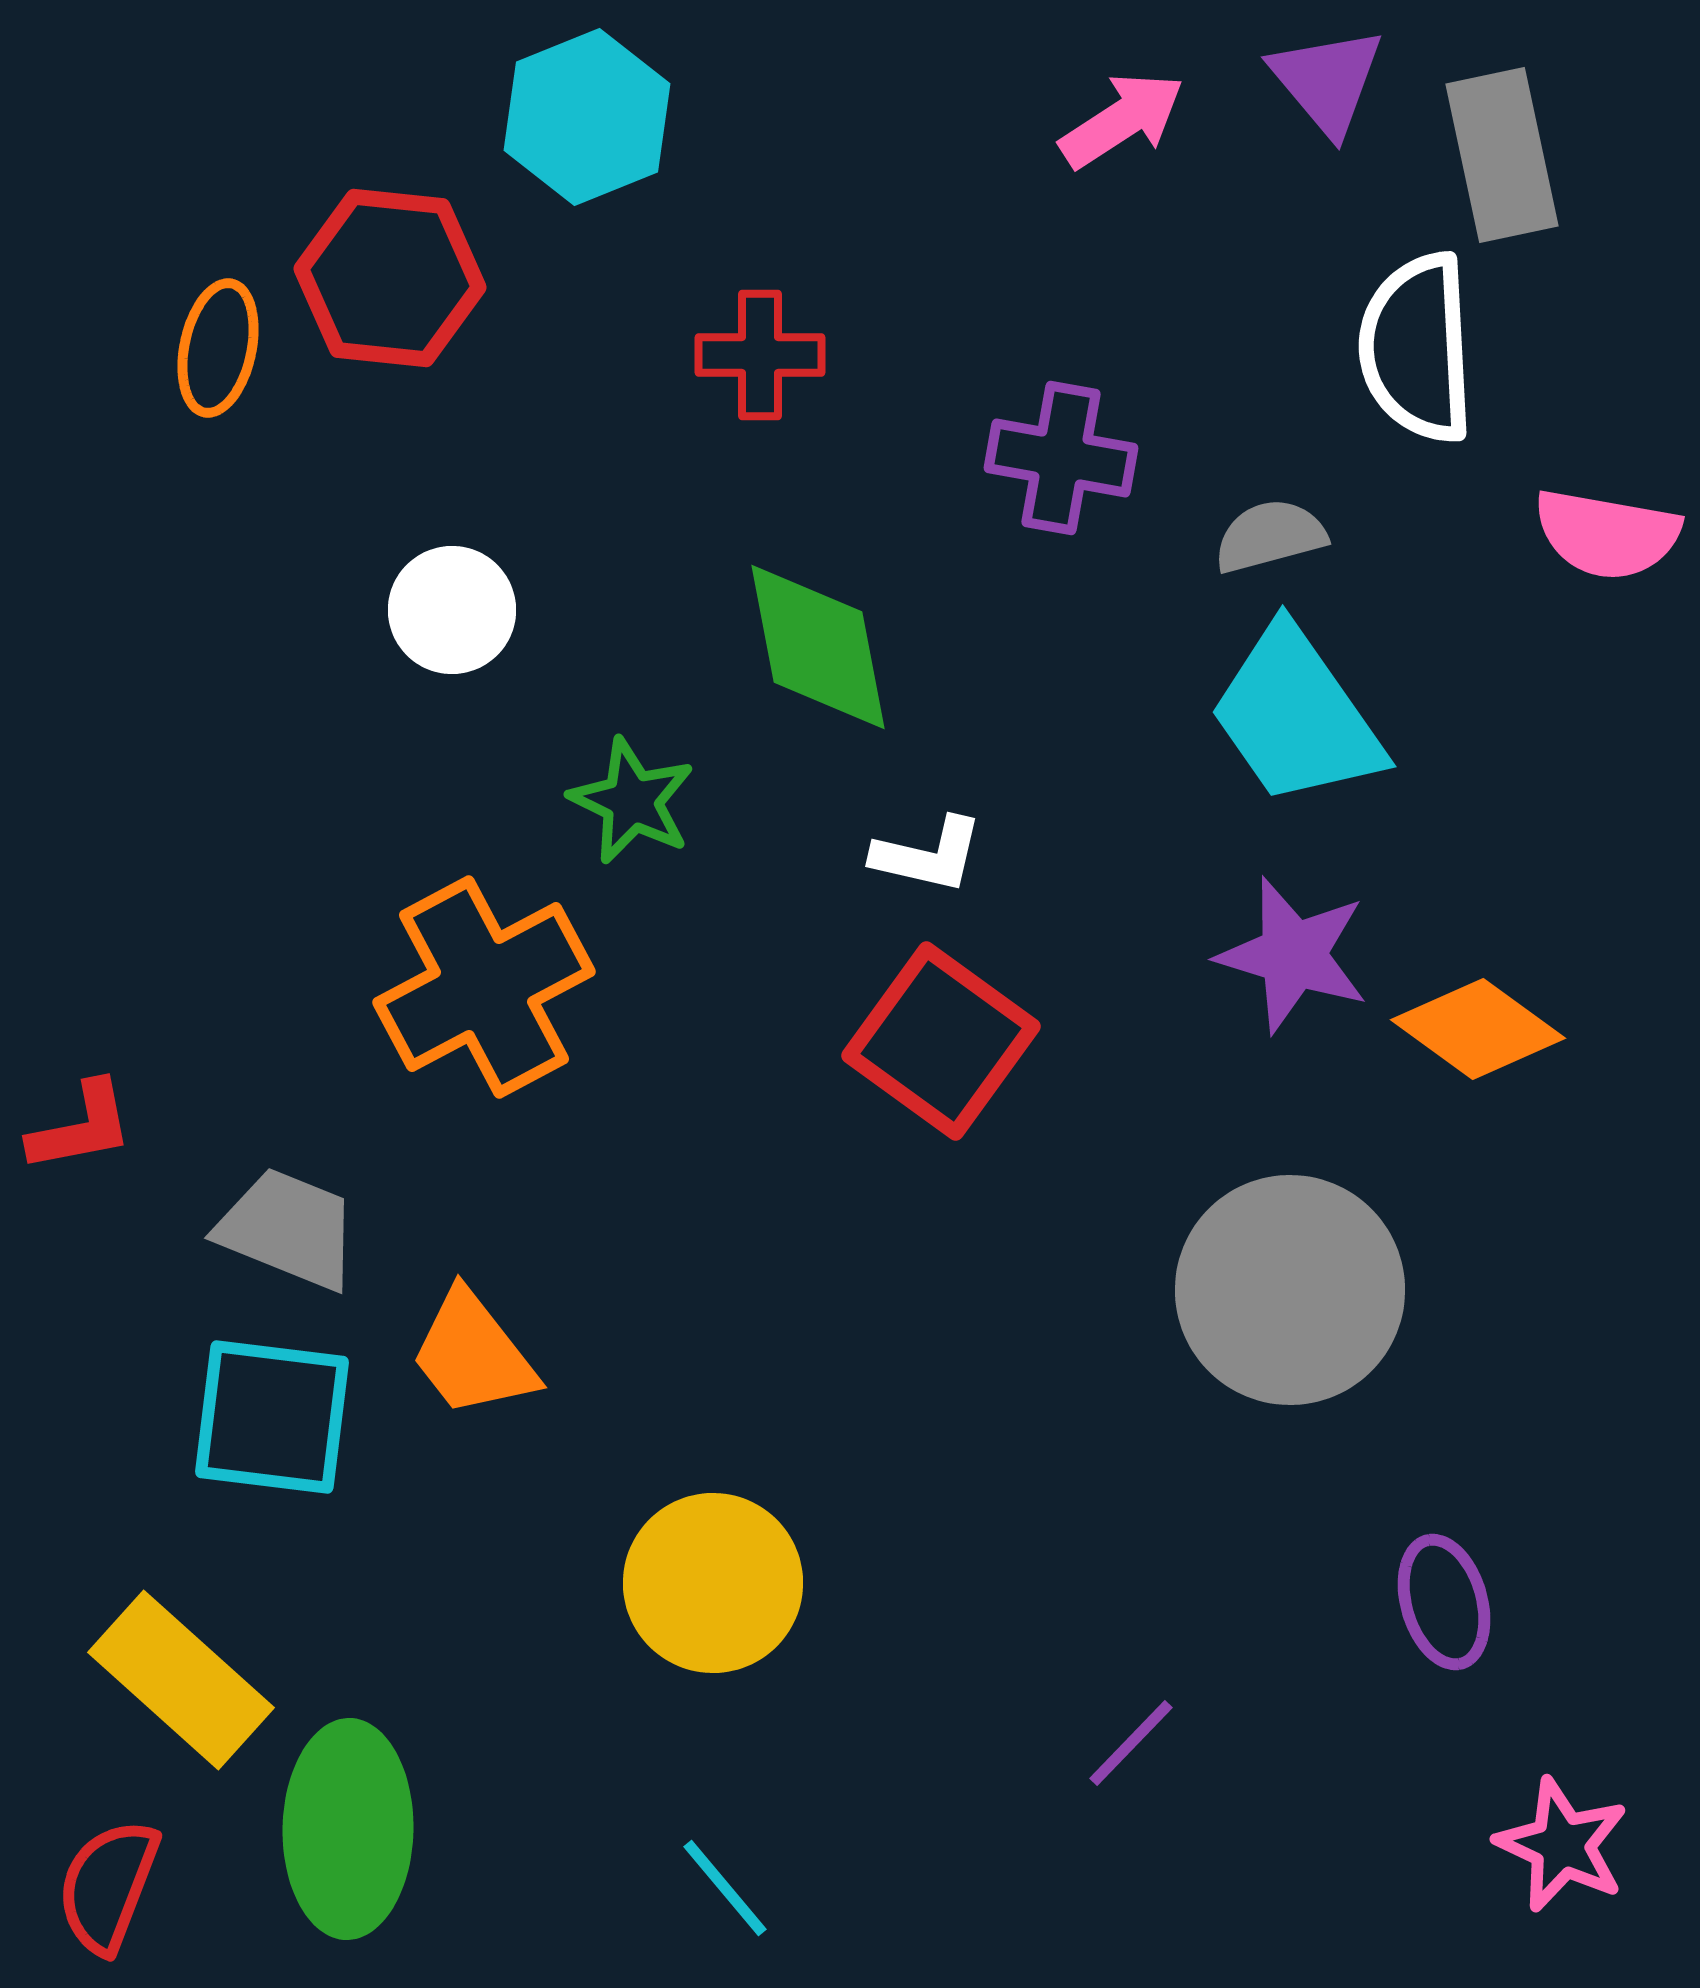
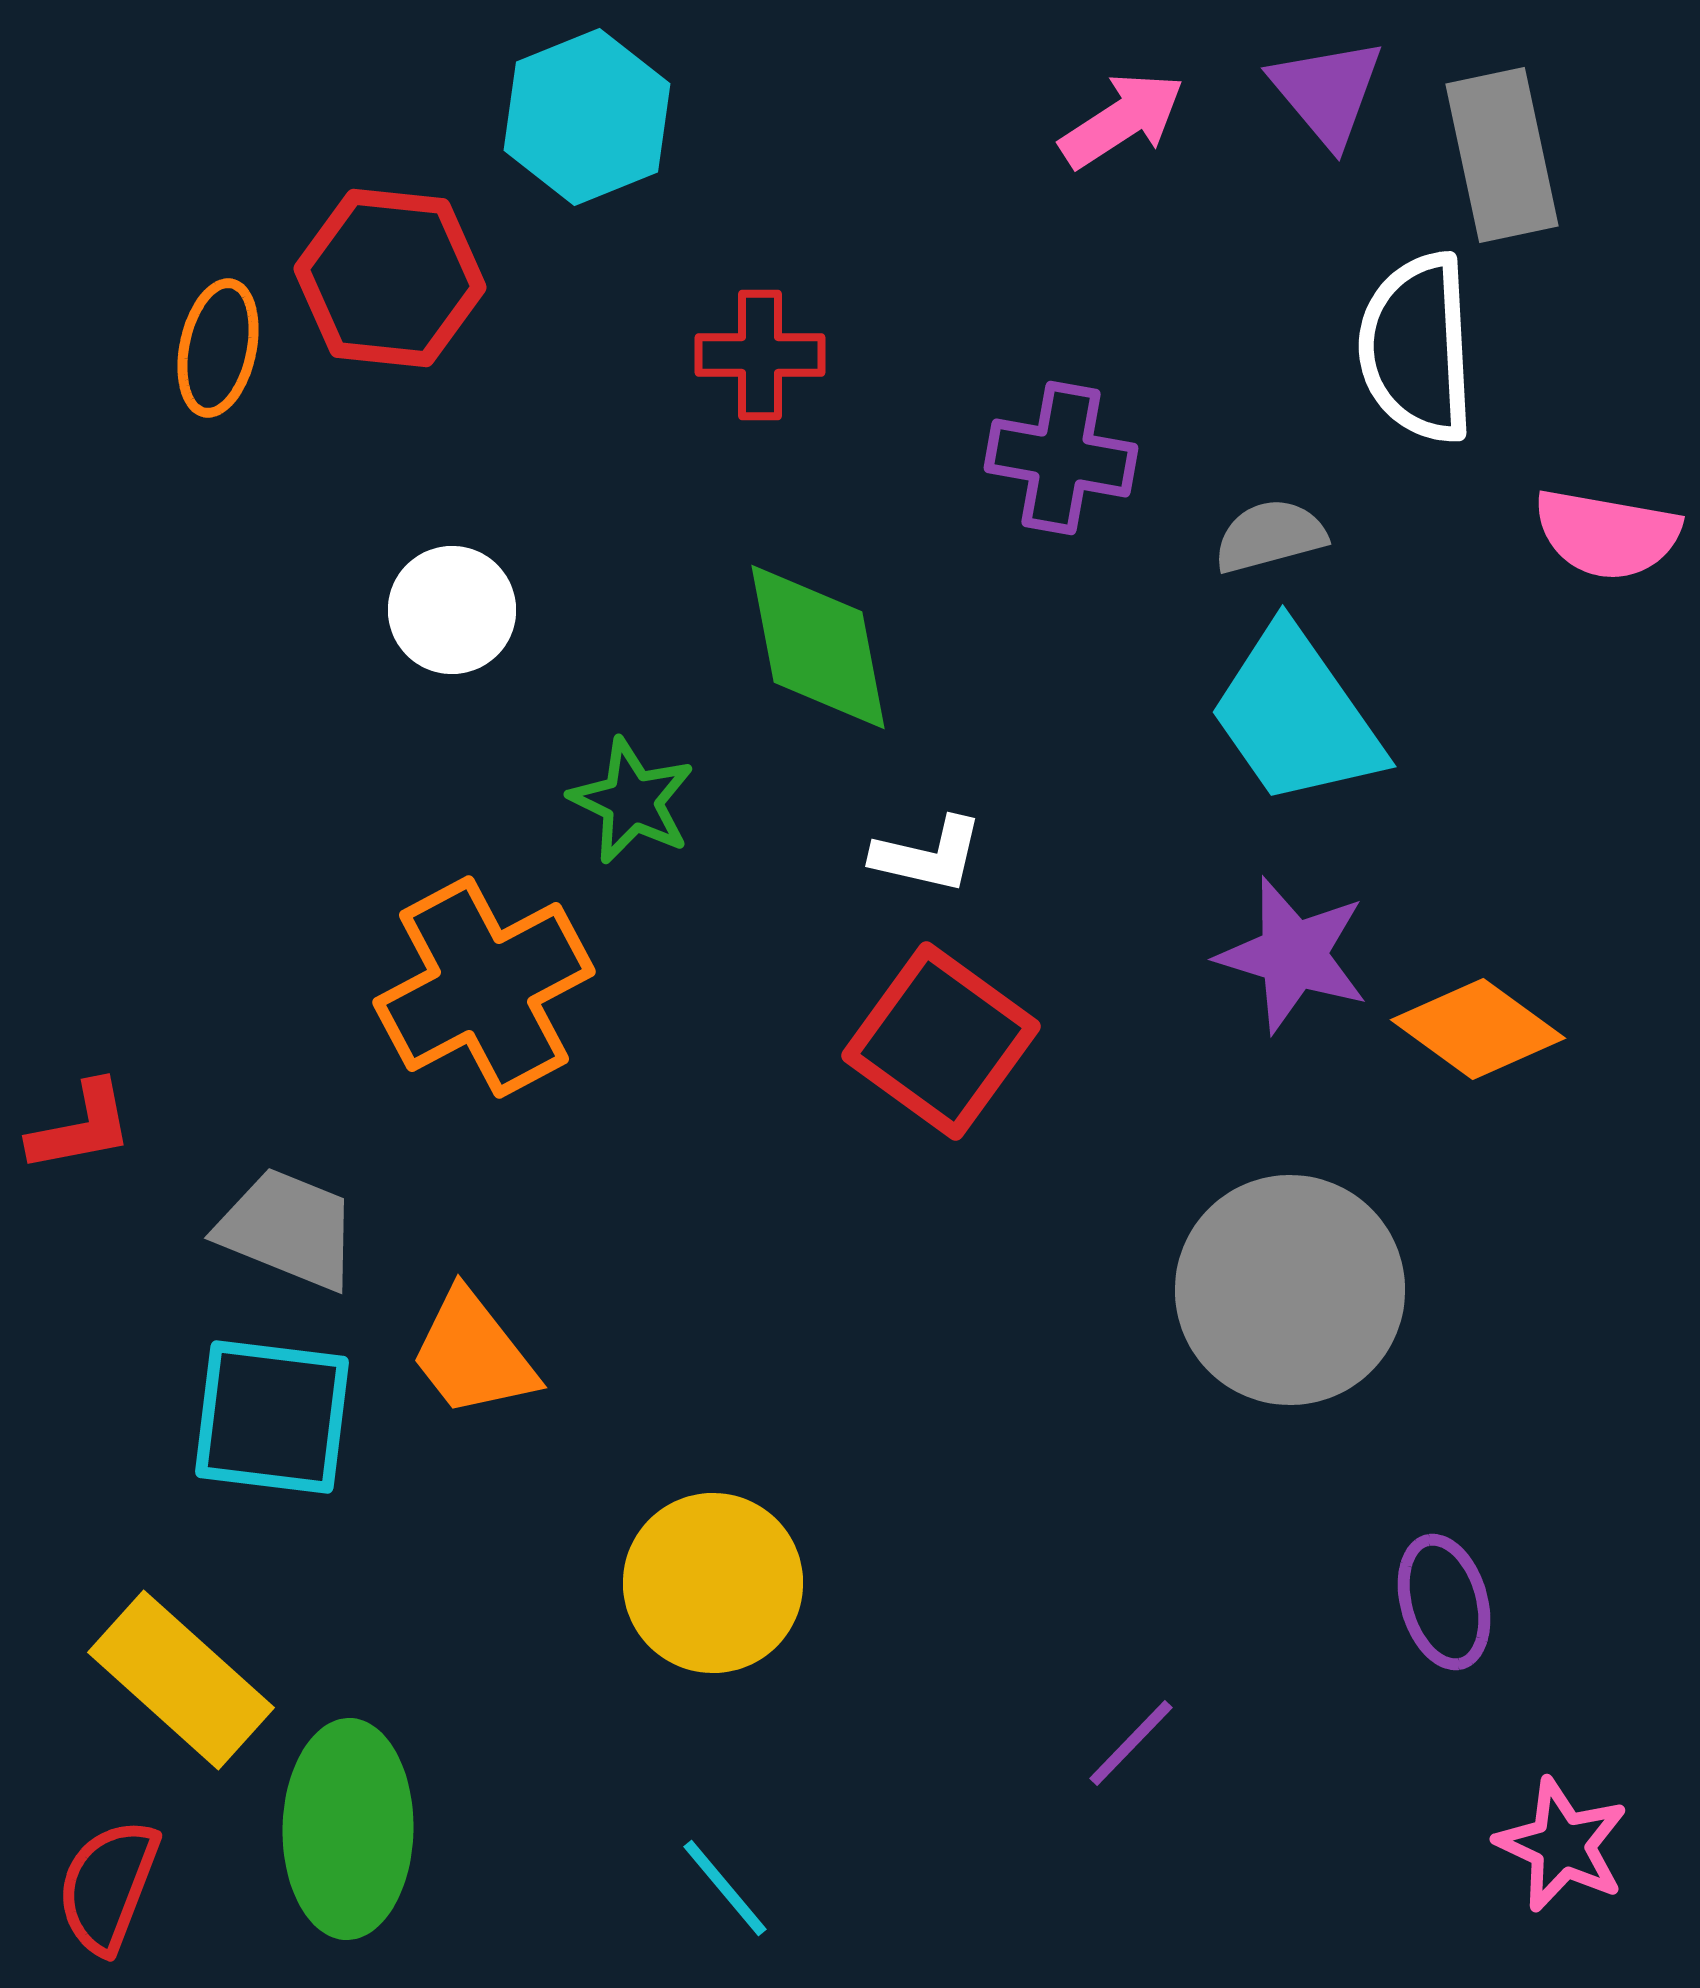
purple triangle: moved 11 px down
